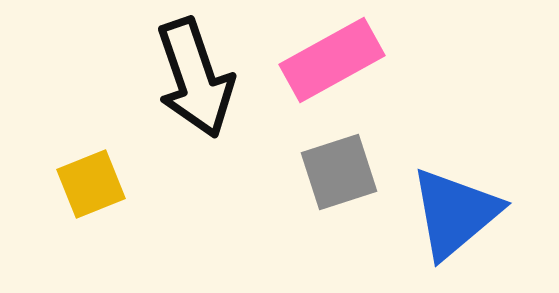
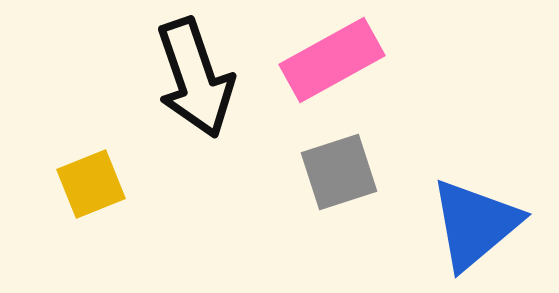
blue triangle: moved 20 px right, 11 px down
